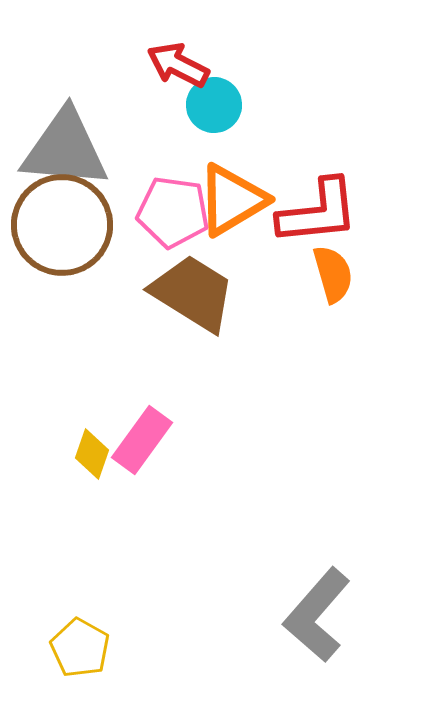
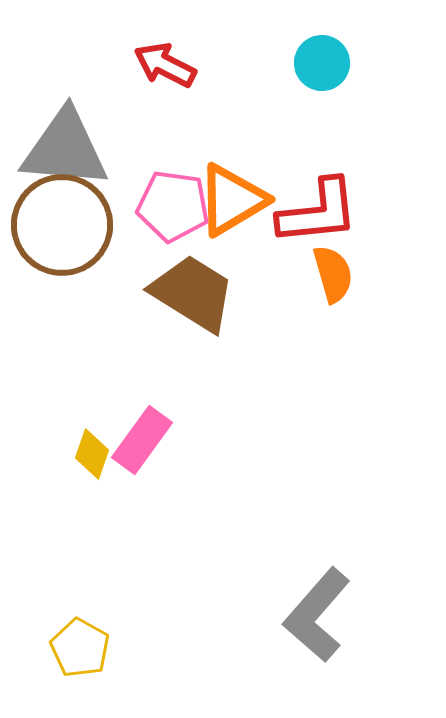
red arrow: moved 13 px left
cyan circle: moved 108 px right, 42 px up
pink pentagon: moved 6 px up
